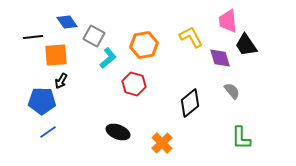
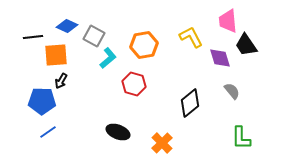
blue diamond: moved 4 px down; rotated 30 degrees counterclockwise
